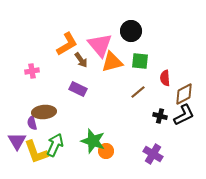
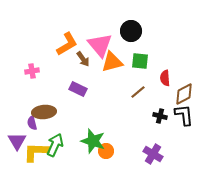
brown arrow: moved 2 px right, 1 px up
black L-shape: rotated 70 degrees counterclockwise
yellow L-shape: rotated 112 degrees clockwise
